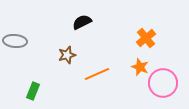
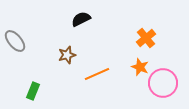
black semicircle: moved 1 px left, 3 px up
gray ellipse: rotated 45 degrees clockwise
